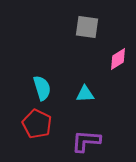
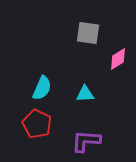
gray square: moved 1 px right, 6 px down
cyan semicircle: rotated 40 degrees clockwise
